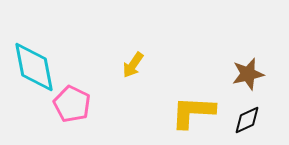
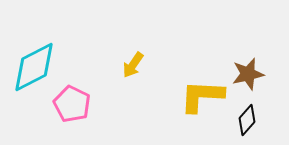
cyan diamond: rotated 74 degrees clockwise
yellow L-shape: moved 9 px right, 16 px up
black diamond: rotated 24 degrees counterclockwise
